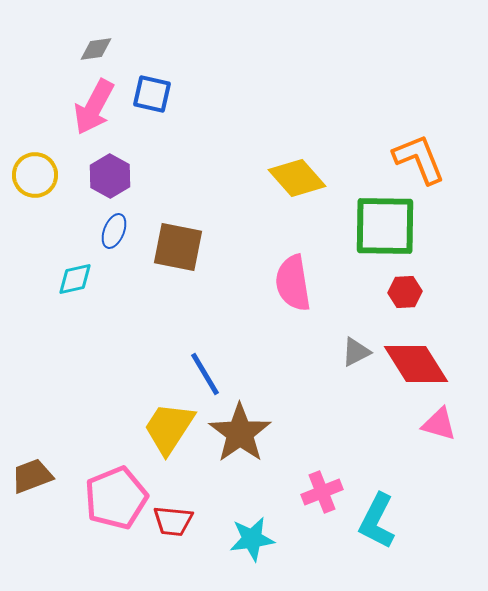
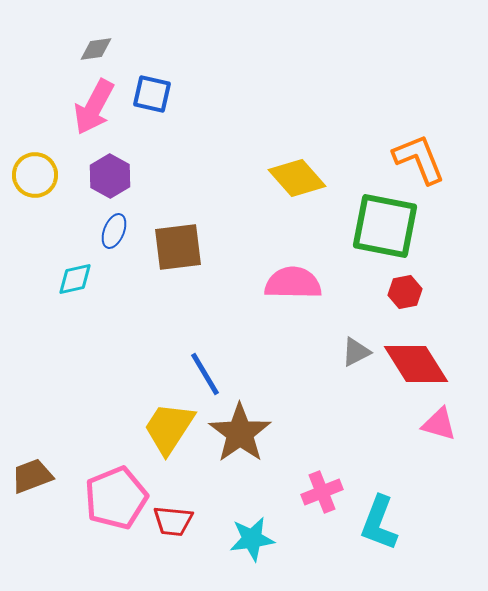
green square: rotated 10 degrees clockwise
brown square: rotated 18 degrees counterclockwise
pink semicircle: rotated 100 degrees clockwise
red hexagon: rotated 8 degrees counterclockwise
cyan L-shape: moved 2 px right, 2 px down; rotated 6 degrees counterclockwise
